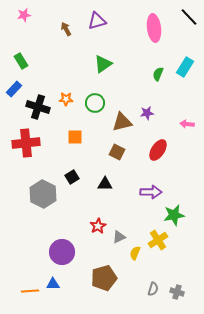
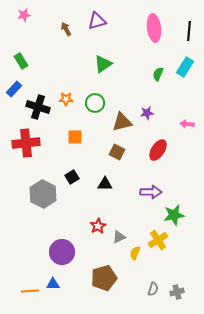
black line: moved 14 px down; rotated 48 degrees clockwise
gray cross: rotated 32 degrees counterclockwise
